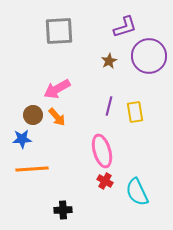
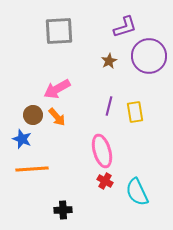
blue star: rotated 24 degrees clockwise
